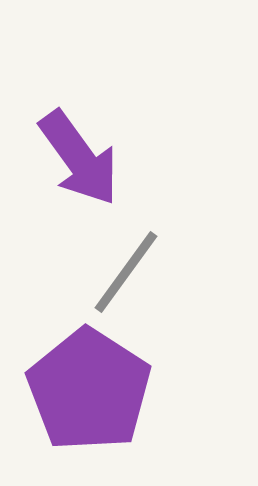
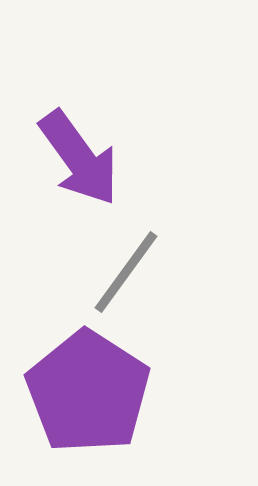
purple pentagon: moved 1 px left, 2 px down
